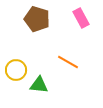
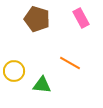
orange line: moved 2 px right, 1 px down
yellow circle: moved 2 px left, 1 px down
green triangle: moved 3 px right
